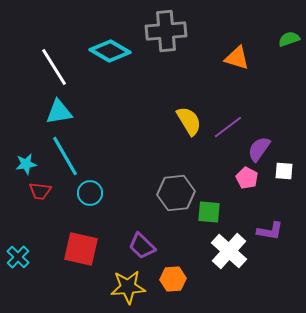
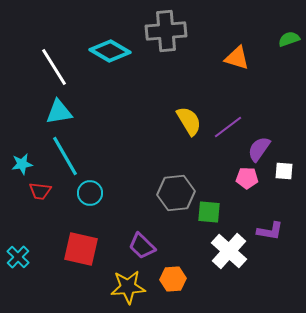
cyan star: moved 4 px left
pink pentagon: rotated 25 degrees counterclockwise
